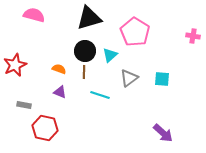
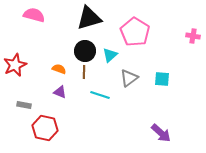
purple arrow: moved 2 px left
